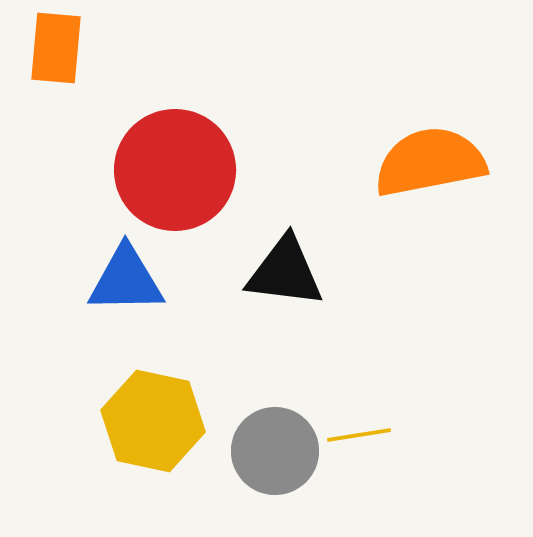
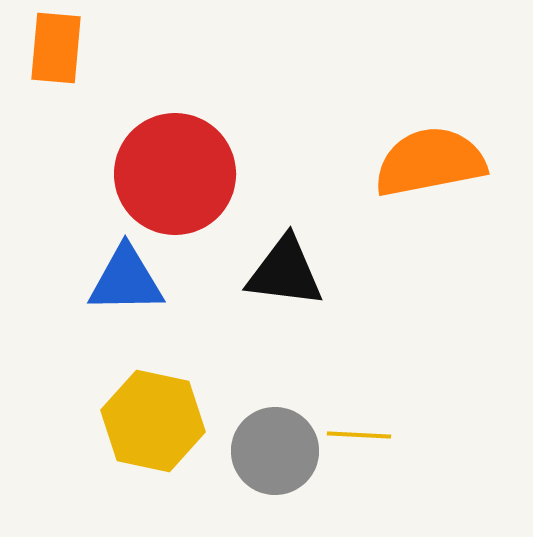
red circle: moved 4 px down
yellow line: rotated 12 degrees clockwise
